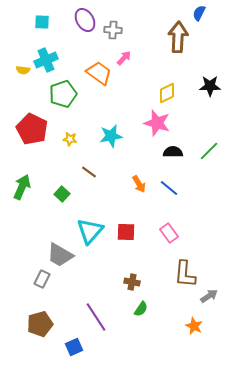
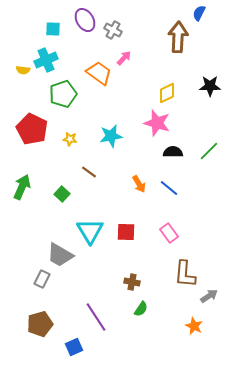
cyan square: moved 11 px right, 7 px down
gray cross: rotated 24 degrees clockwise
cyan triangle: rotated 12 degrees counterclockwise
